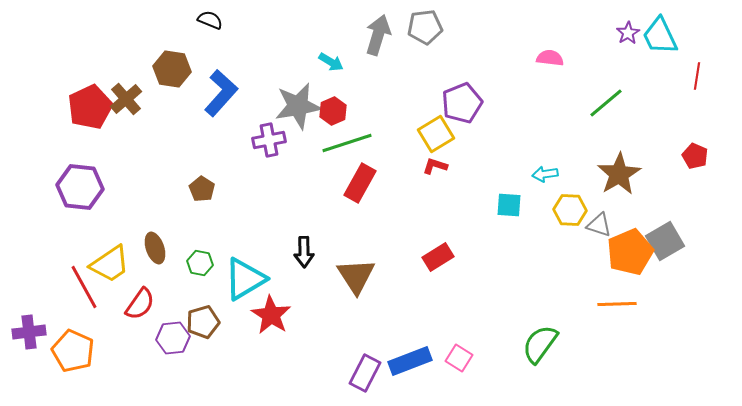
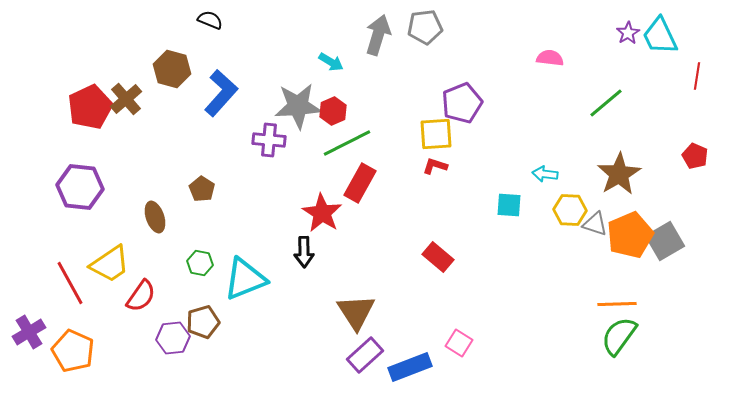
brown hexagon at (172, 69): rotated 6 degrees clockwise
gray star at (298, 106): rotated 6 degrees clockwise
yellow square at (436, 134): rotated 27 degrees clockwise
purple cross at (269, 140): rotated 16 degrees clockwise
green line at (347, 143): rotated 9 degrees counterclockwise
cyan arrow at (545, 174): rotated 15 degrees clockwise
gray triangle at (599, 225): moved 4 px left, 1 px up
brown ellipse at (155, 248): moved 31 px up
orange pentagon at (630, 252): moved 17 px up
red rectangle at (438, 257): rotated 72 degrees clockwise
brown triangle at (356, 276): moved 36 px down
cyan triangle at (245, 279): rotated 9 degrees clockwise
red line at (84, 287): moved 14 px left, 4 px up
red semicircle at (140, 304): moved 1 px right, 8 px up
red star at (271, 315): moved 51 px right, 102 px up
purple cross at (29, 332): rotated 24 degrees counterclockwise
green semicircle at (540, 344): moved 79 px right, 8 px up
pink square at (459, 358): moved 15 px up
blue rectangle at (410, 361): moved 6 px down
purple rectangle at (365, 373): moved 18 px up; rotated 21 degrees clockwise
